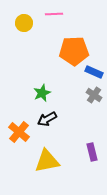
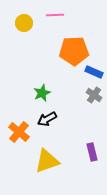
pink line: moved 1 px right, 1 px down
yellow triangle: rotated 8 degrees counterclockwise
